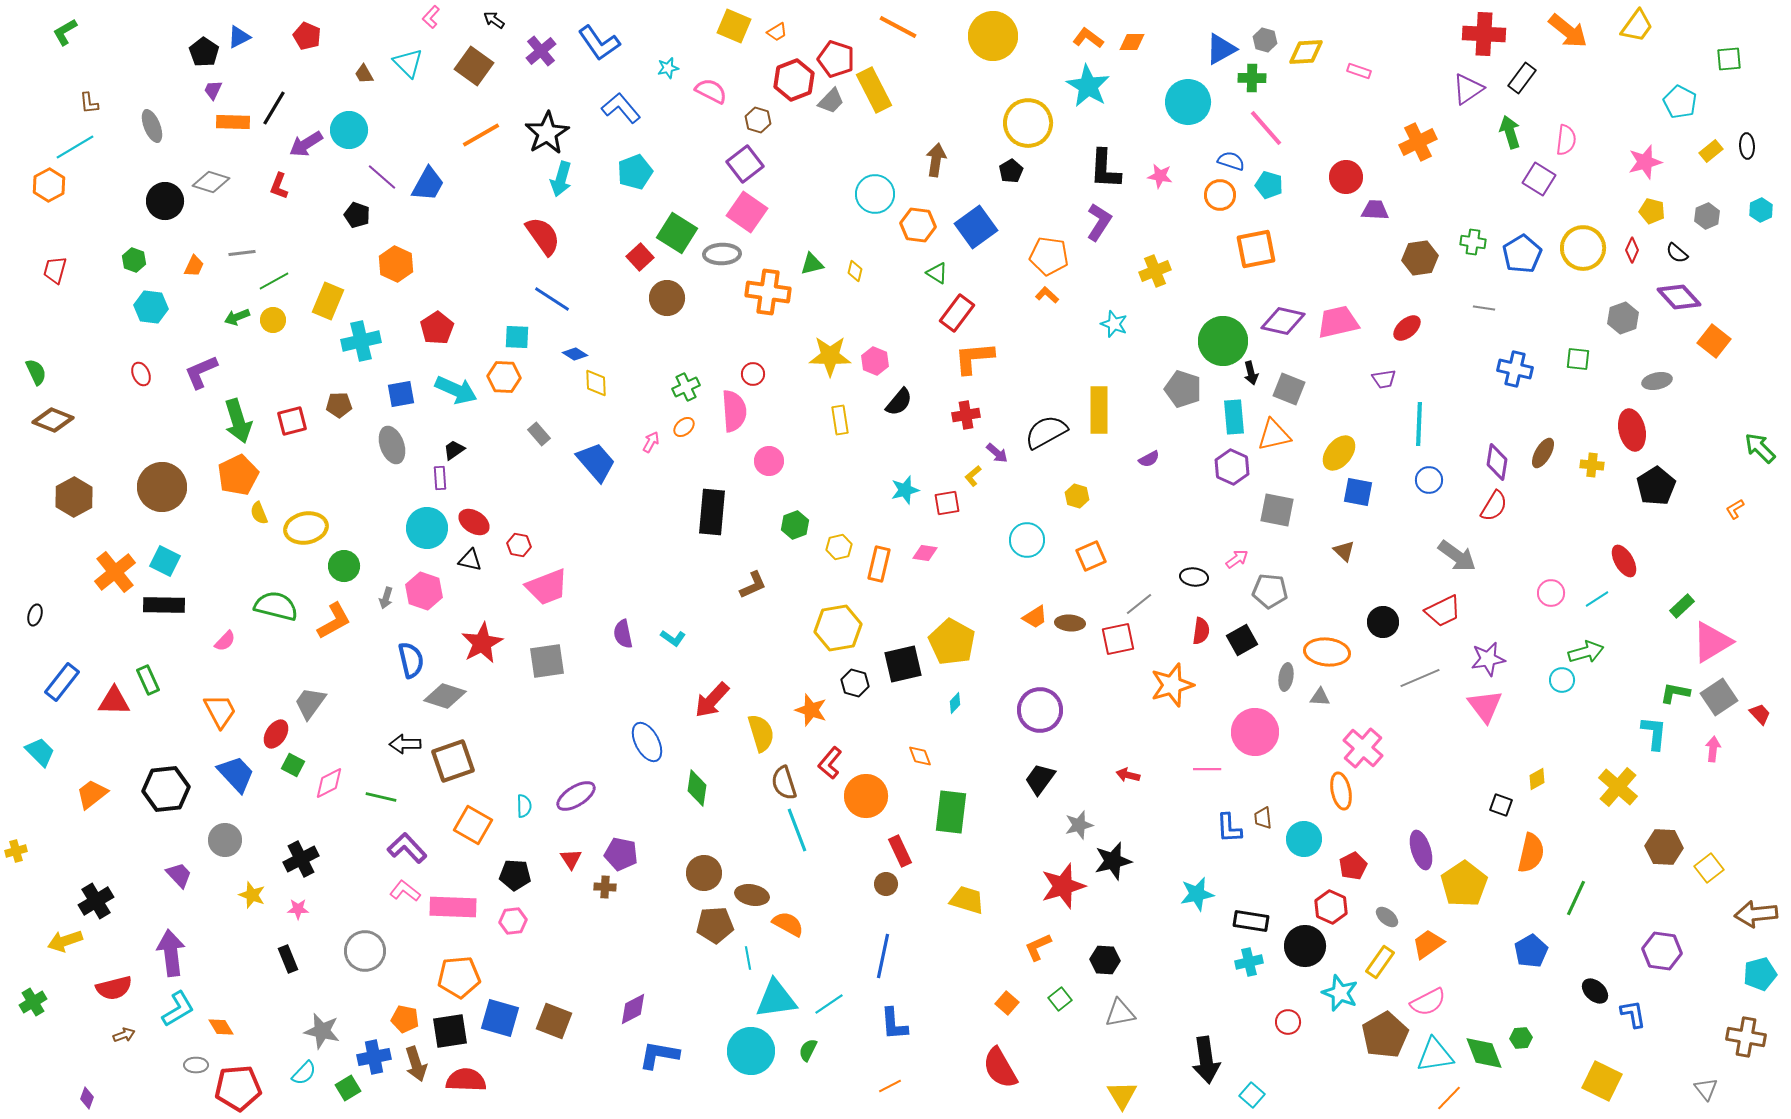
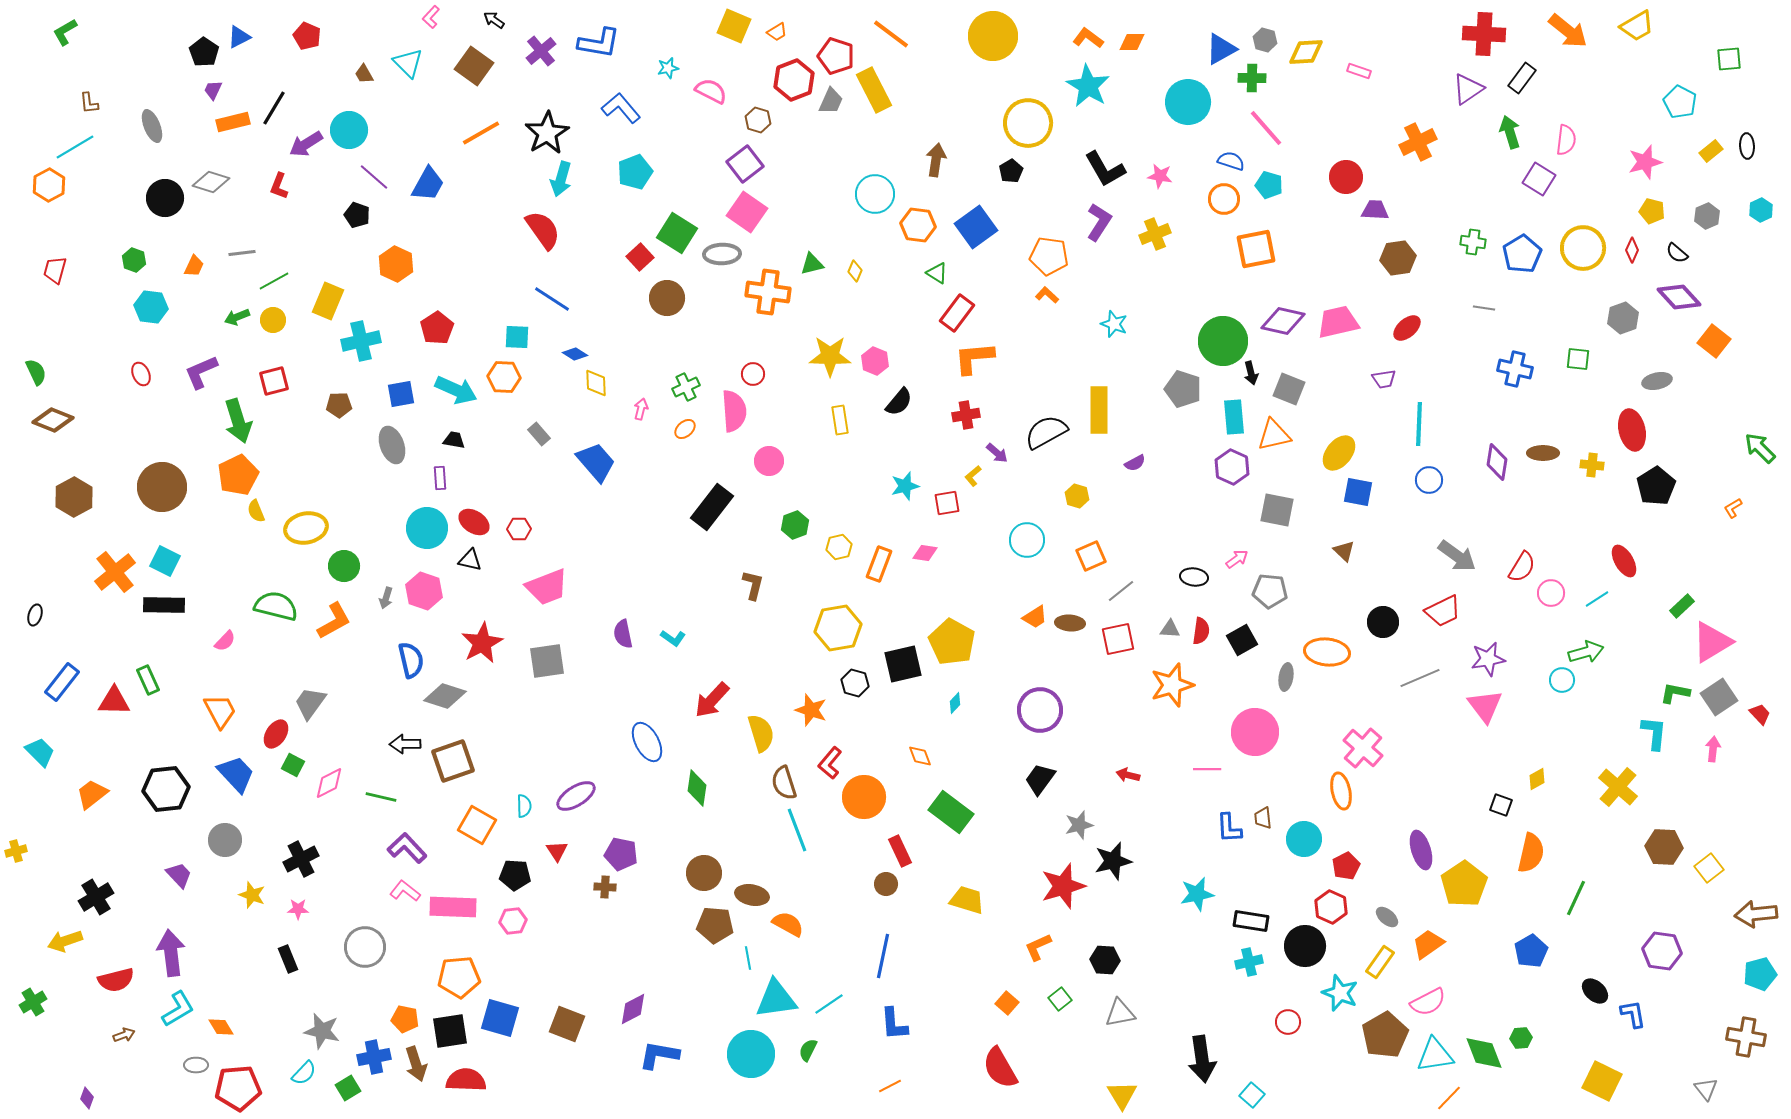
yellow trapezoid at (1637, 26): rotated 24 degrees clockwise
orange line at (898, 27): moved 7 px left, 7 px down; rotated 9 degrees clockwise
blue L-shape at (599, 43): rotated 45 degrees counterclockwise
red pentagon at (836, 59): moved 3 px up
gray trapezoid at (831, 101): rotated 20 degrees counterclockwise
orange rectangle at (233, 122): rotated 16 degrees counterclockwise
orange line at (481, 135): moved 2 px up
black L-shape at (1105, 169): rotated 33 degrees counterclockwise
purple line at (382, 177): moved 8 px left
orange circle at (1220, 195): moved 4 px right, 4 px down
black circle at (165, 201): moved 3 px up
red semicircle at (543, 236): moved 6 px up
brown hexagon at (1420, 258): moved 22 px left
yellow diamond at (855, 271): rotated 10 degrees clockwise
yellow cross at (1155, 271): moved 37 px up
red square at (292, 421): moved 18 px left, 40 px up
orange ellipse at (684, 427): moved 1 px right, 2 px down
pink arrow at (651, 442): moved 10 px left, 33 px up; rotated 15 degrees counterclockwise
black trapezoid at (454, 450): moved 10 px up; rotated 45 degrees clockwise
brown ellipse at (1543, 453): rotated 60 degrees clockwise
purple semicircle at (1149, 459): moved 14 px left, 4 px down
cyan star at (905, 490): moved 4 px up
red semicircle at (1494, 506): moved 28 px right, 61 px down
orange L-shape at (1735, 509): moved 2 px left, 1 px up
black rectangle at (712, 512): moved 5 px up; rotated 33 degrees clockwise
yellow semicircle at (259, 513): moved 3 px left, 2 px up
red hexagon at (519, 545): moved 16 px up; rotated 10 degrees counterclockwise
orange rectangle at (879, 564): rotated 8 degrees clockwise
brown L-shape at (753, 585): rotated 52 degrees counterclockwise
gray line at (1139, 604): moved 18 px left, 13 px up
gray triangle at (1320, 697): moved 150 px left, 68 px up
orange circle at (866, 796): moved 2 px left, 1 px down
green rectangle at (951, 812): rotated 60 degrees counterclockwise
orange square at (473, 825): moved 4 px right
red triangle at (571, 859): moved 14 px left, 8 px up
red pentagon at (1353, 866): moved 7 px left
black cross at (96, 901): moved 4 px up
brown pentagon at (715, 925): rotated 9 degrees clockwise
gray circle at (365, 951): moved 4 px up
red semicircle at (114, 988): moved 2 px right, 8 px up
brown square at (554, 1021): moved 13 px right, 3 px down
cyan circle at (751, 1051): moved 3 px down
black arrow at (1206, 1060): moved 4 px left, 1 px up
